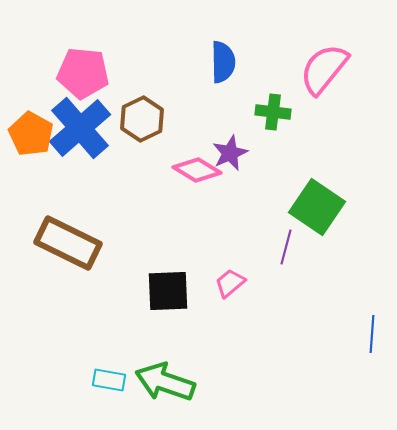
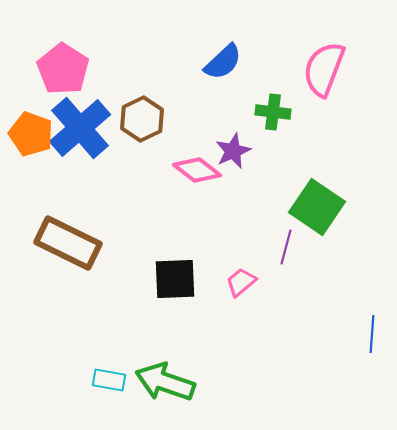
blue semicircle: rotated 48 degrees clockwise
pink semicircle: rotated 18 degrees counterclockwise
pink pentagon: moved 20 px left, 4 px up; rotated 27 degrees clockwise
orange pentagon: rotated 9 degrees counterclockwise
purple star: moved 3 px right, 2 px up
pink diamond: rotated 6 degrees clockwise
pink trapezoid: moved 11 px right, 1 px up
black square: moved 7 px right, 12 px up
